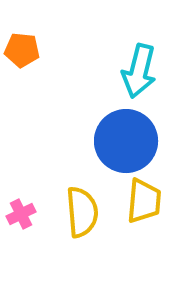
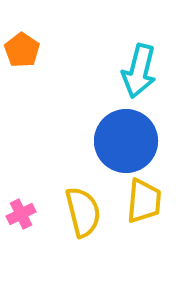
orange pentagon: rotated 28 degrees clockwise
yellow semicircle: moved 1 px right; rotated 9 degrees counterclockwise
